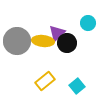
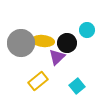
cyan circle: moved 1 px left, 7 px down
purple triangle: moved 24 px down
gray circle: moved 4 px right, 2 px down
yellow rectangle: moved 7 px left
